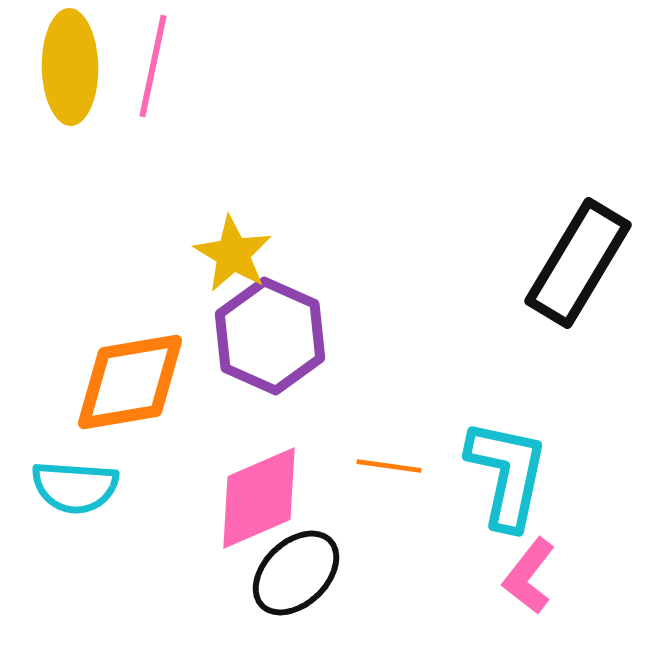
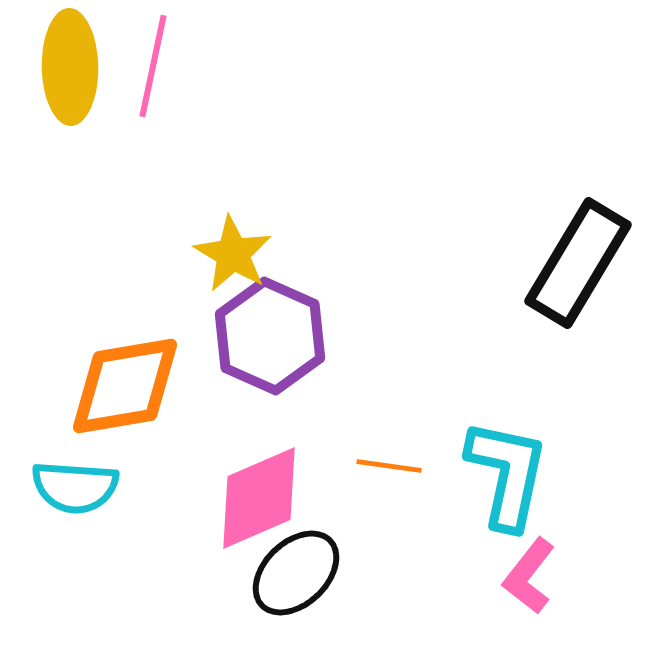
orange diamond: moved 5 px left, 4 px down
